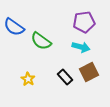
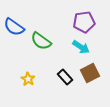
cyan arrow: rotated 18 degrees clockwise
brown square: moved 1 px right, 1 px down
